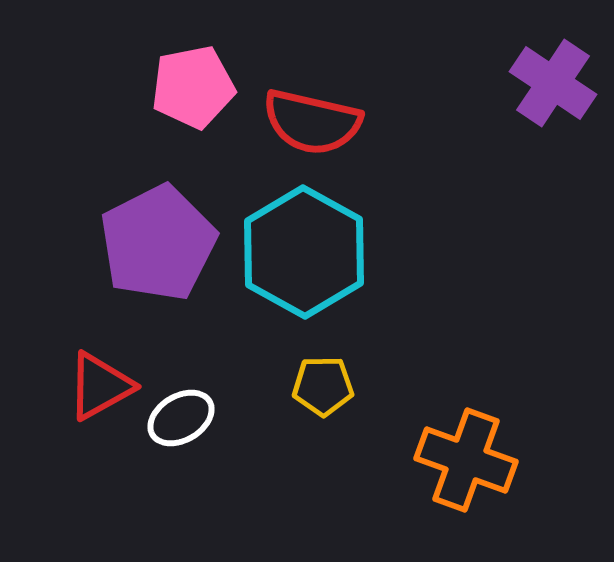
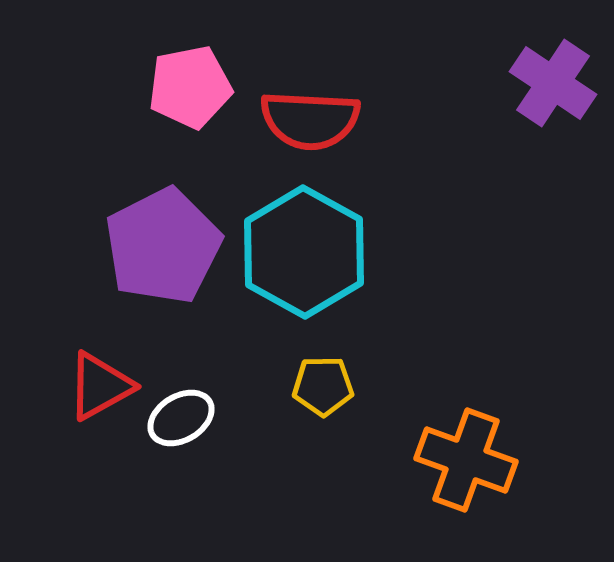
pink pentagon: moved 3 px left
red semicircle: moved 2 px left, 2 px up; rotated 10 degrees counterclockwise
purple pentagon: moved 5 px right, 3 px down
